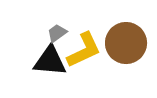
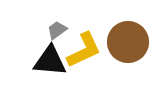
gray trapezoid: moved 3 px up
brown circle: moved 2 px right, 1 px up
